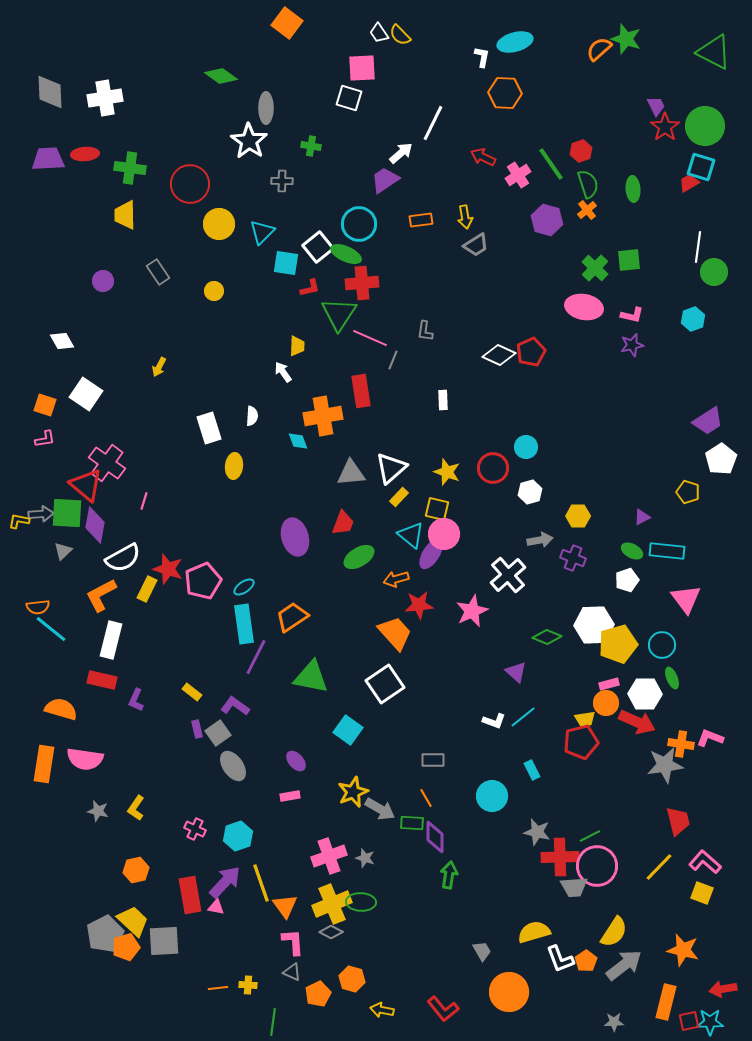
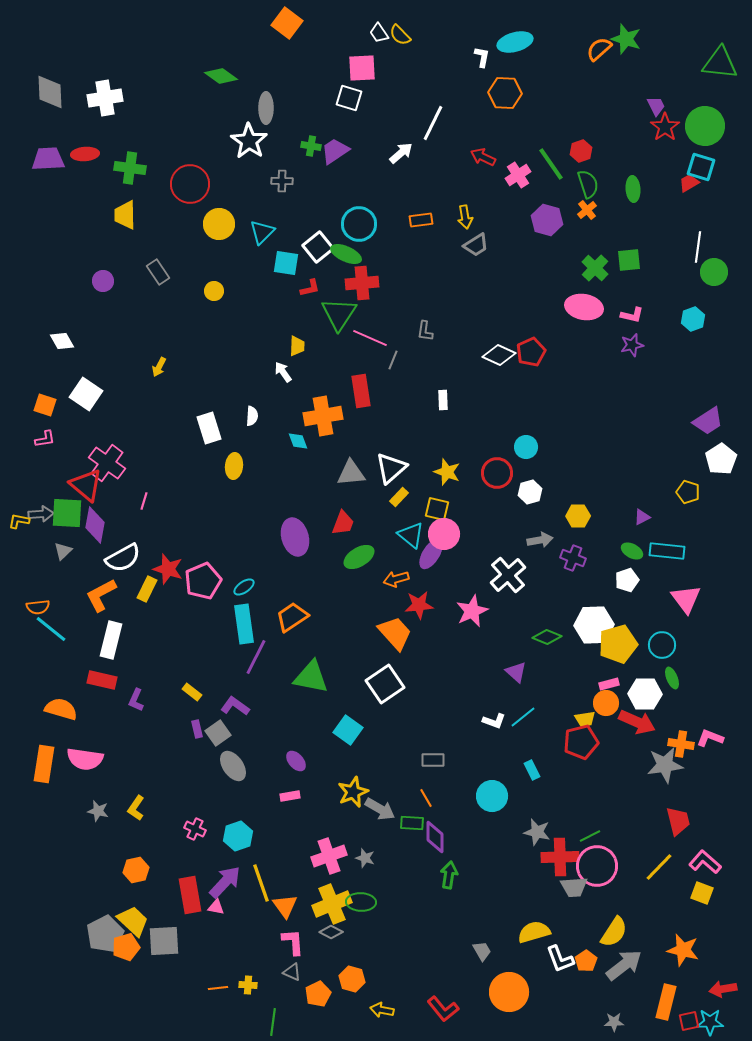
green triangle at (714, 52): moved 6 px right, 11 px down; rotated 21 degrees counterclockwise
purple trapezoid at (385, 180): moved 50 px left, 29 px up
red circle at (493, 468): moved 4 px right, 5 px down
